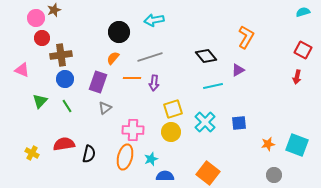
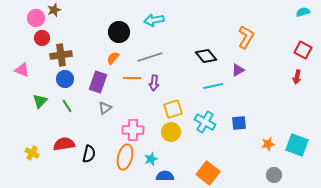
cyan cross: rotated 15 degrees counterclockwise
